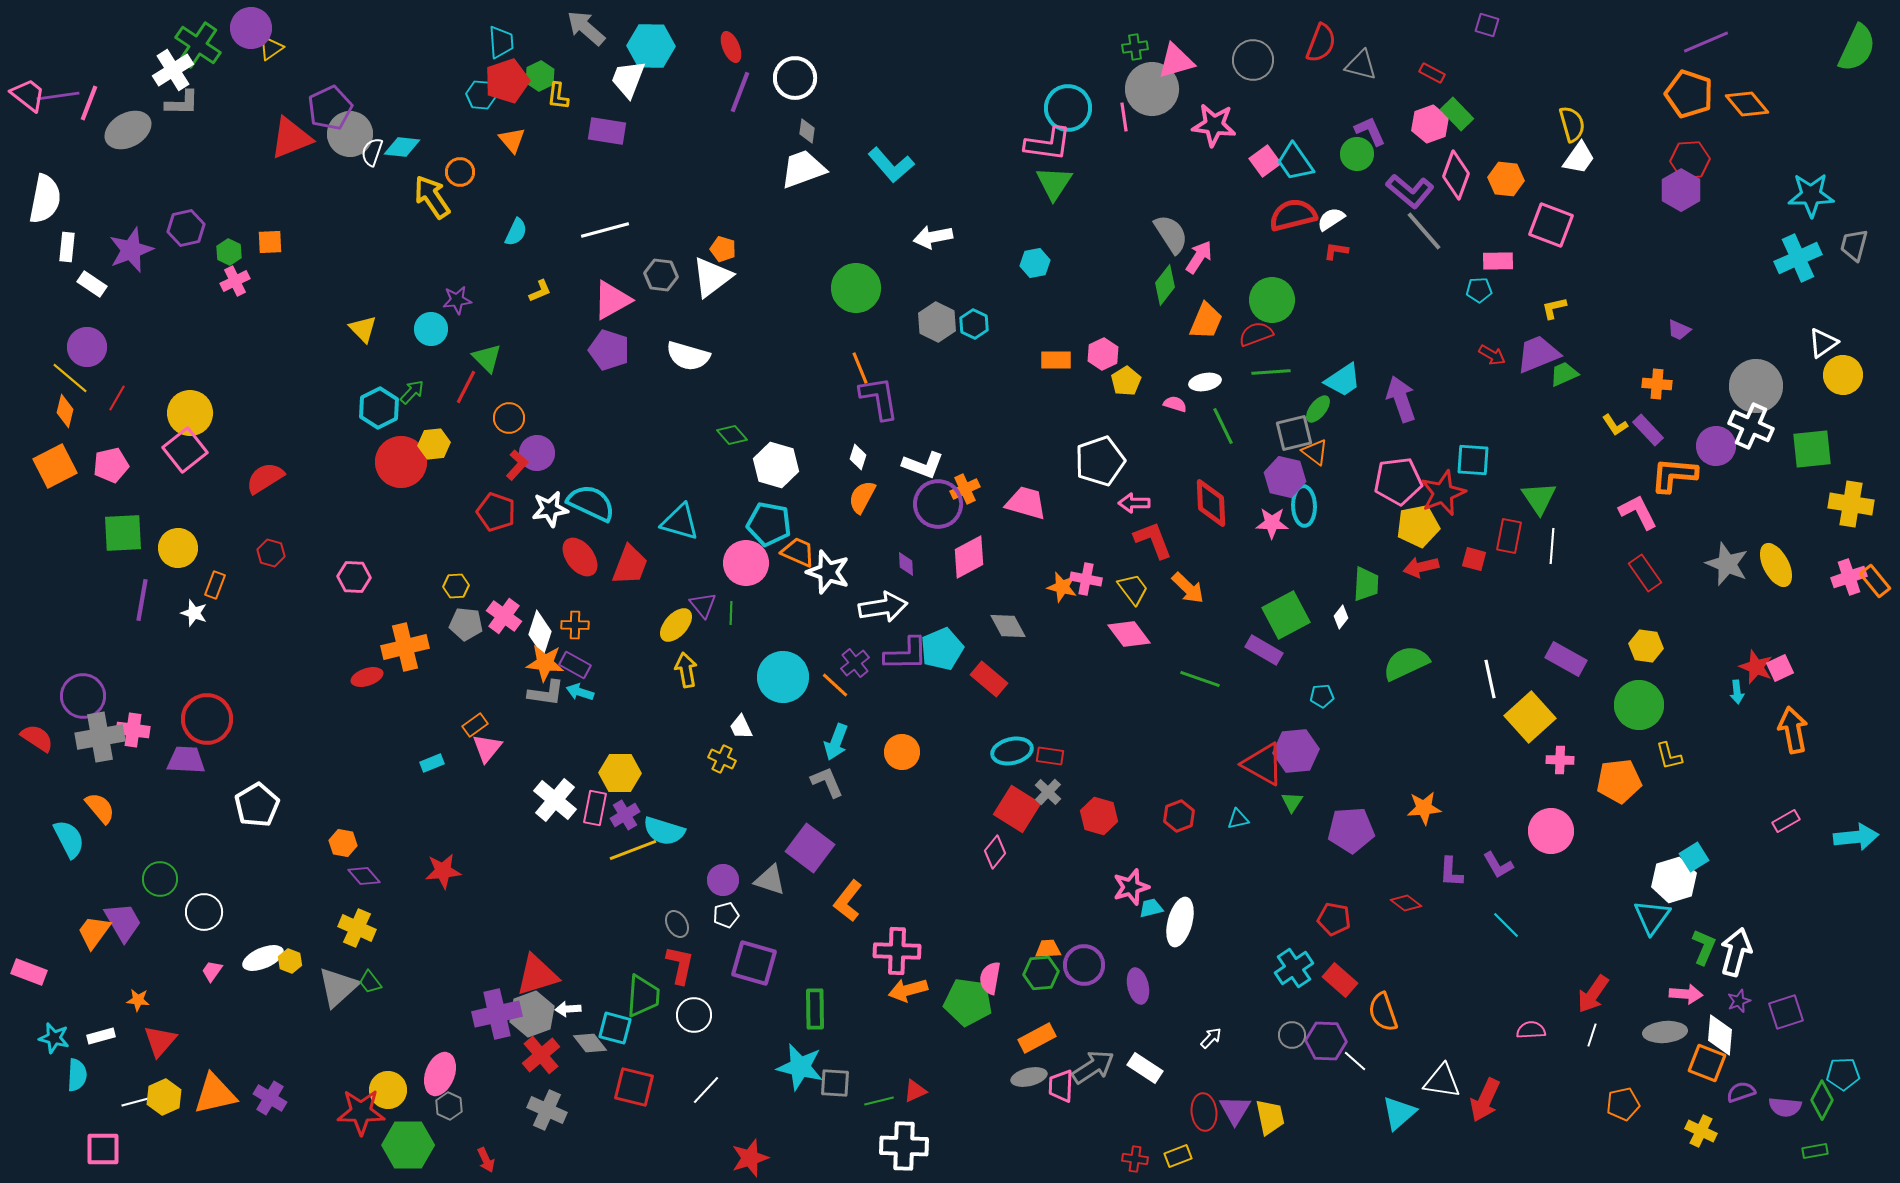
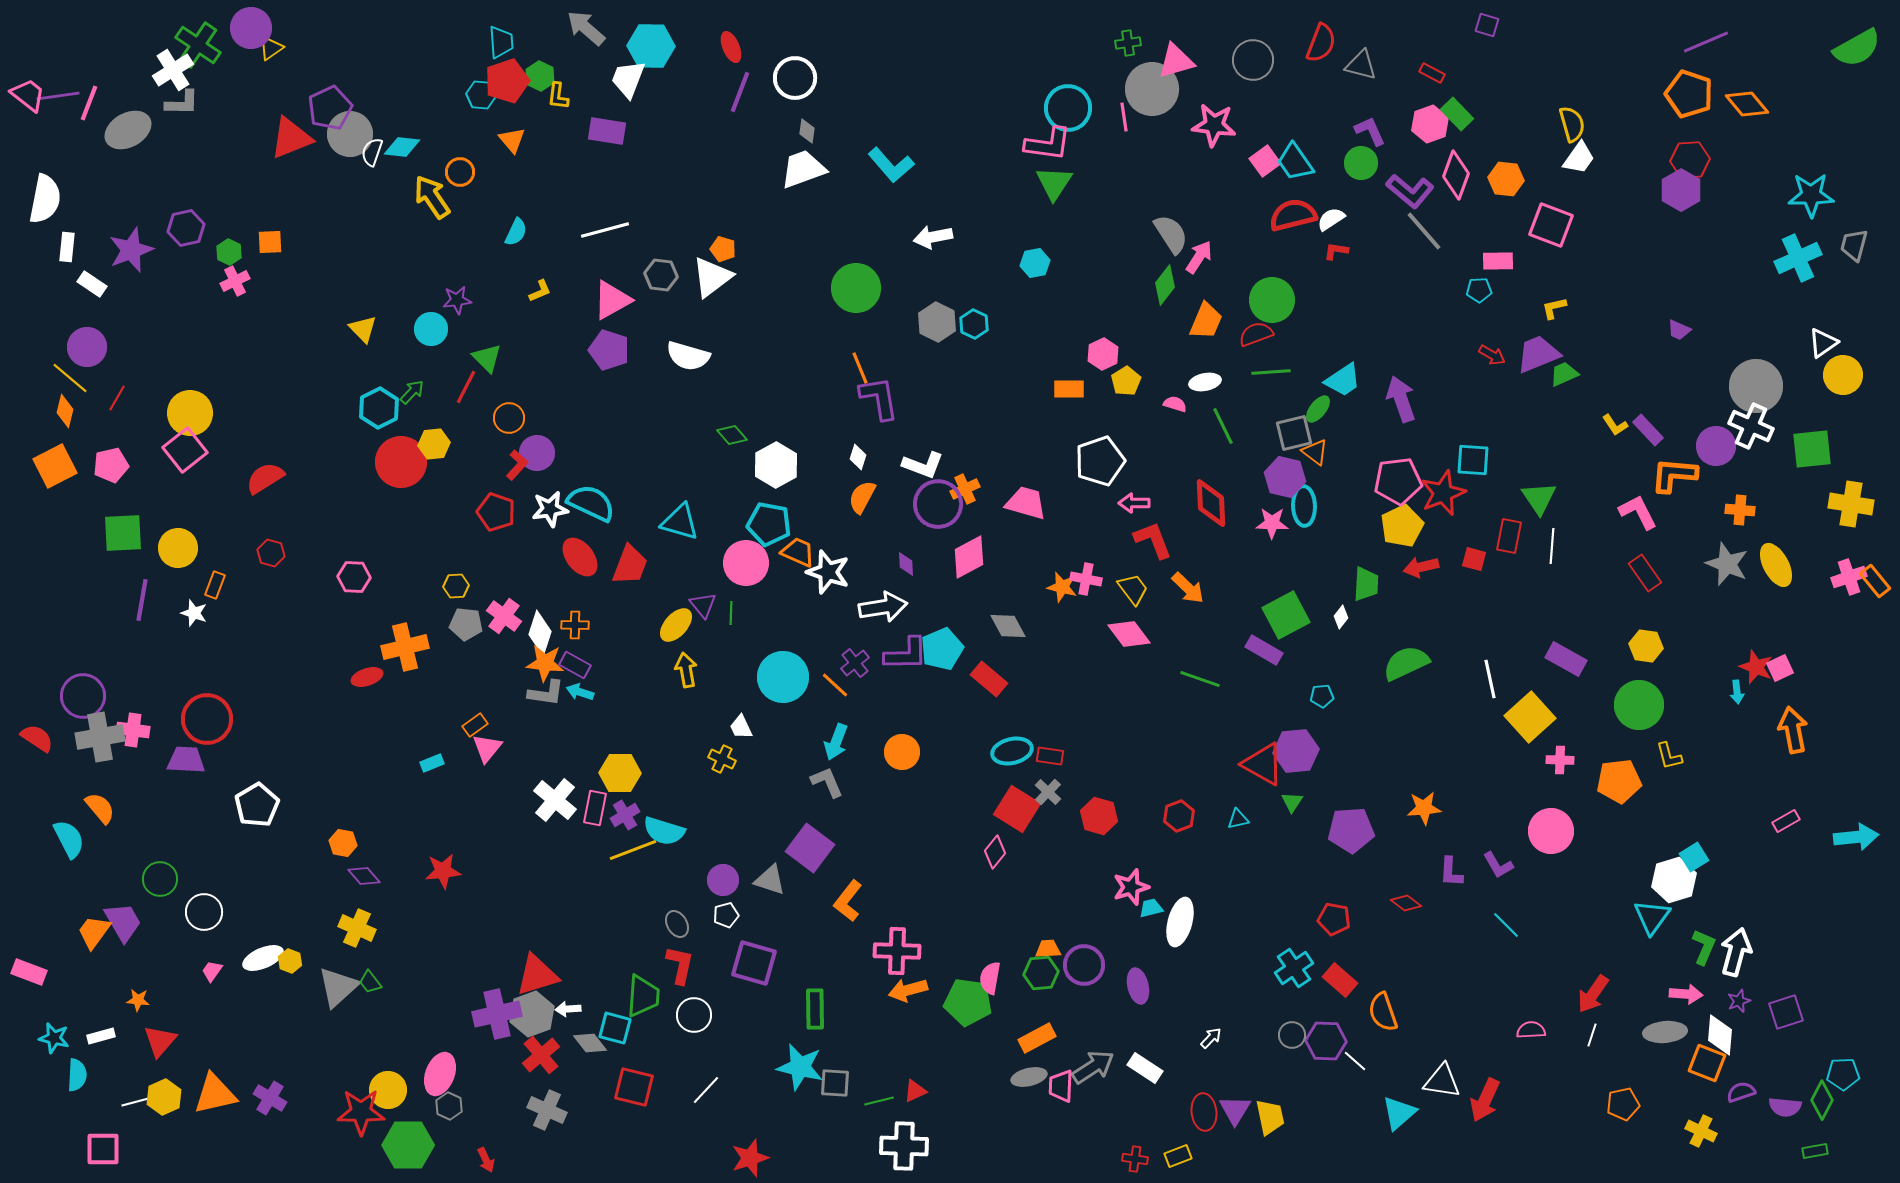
green cross at (1135, 47): moved 7 px left, 4 px up
green semicircle at (1857, 48): rotated 36 degrees clockwise
green hexagon at (540, 76): rotated 8 degrees counterclockwise
green circle at (1357, 154): moved 4 px right, 9 px down
orange rectangle at (1056, 360): moved 13 px right, 29 px down
orange cross at (1657, 384): moved 83 px right, 126 px down
white hexagon at (776, 465): rotated 15 degrees clockwise
yellow pentagon at (1418, 526): moved 16 px left; rotated 15 degrees counterclockwise
